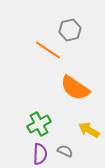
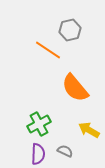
orange semicircle: rotated 16 degrees clockwise
purple semicircle: moved 2 px left
